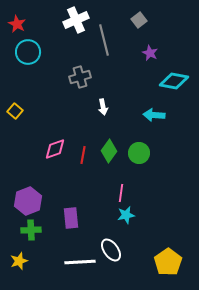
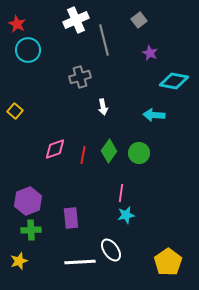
cyan circle: moved 2 px up
